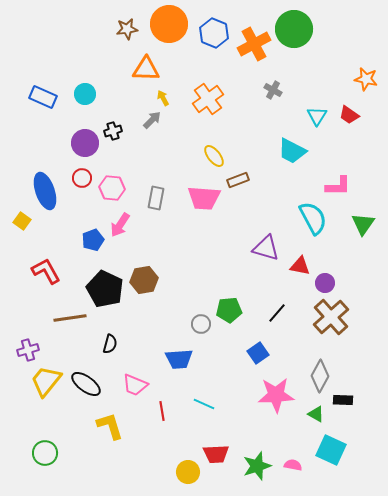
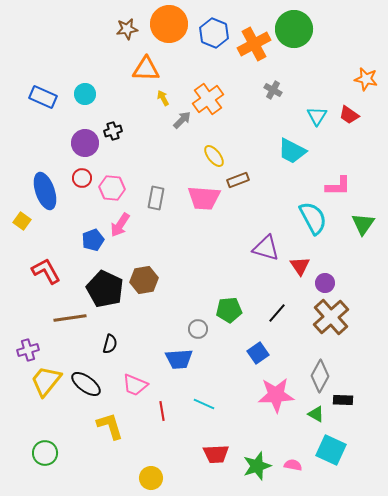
gray arrow at (152, 120): moved 30 px right
red triangle at (300, 266): rotated 45 degrees clockwise
gray circle at (201, 324): moved 3 px left, 5 px down
yellow circle at (188, 472): moved 37 px left, 6 px down
